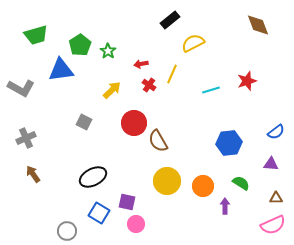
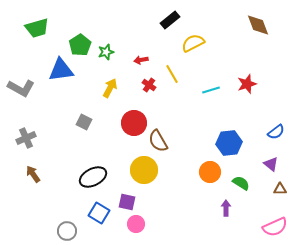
green trapezoid: moved 1 px right, 7 px up
green star: moved 2 px left, 1 px down; rotated 21 degrees clockwise
red arrow: moved 4 px up
yellow line: rotated 54 degrees counterclockwise
red star: moved 3 px down
yellow arrow: moved 2 px left, 2 px up; rotated 18 degrees counterclockwise
purple triangle: rotated 35 degrees clockwise
yellow circle: moved 23 px left, 11 px up
orange circle: moved 7 px right, 14 px up
brown triangle: moved 4 px right, 9 px up
purple arrow: moved 1 px right, 2 px down
pink semicircle: moved 2 px right, 2 px down
